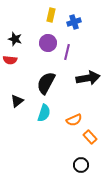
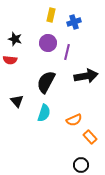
black arrow: moved 2 px left, 2 px up
black semicircle: moved 1 px up
black triangle: rotated 32 degrees counterclockwise
